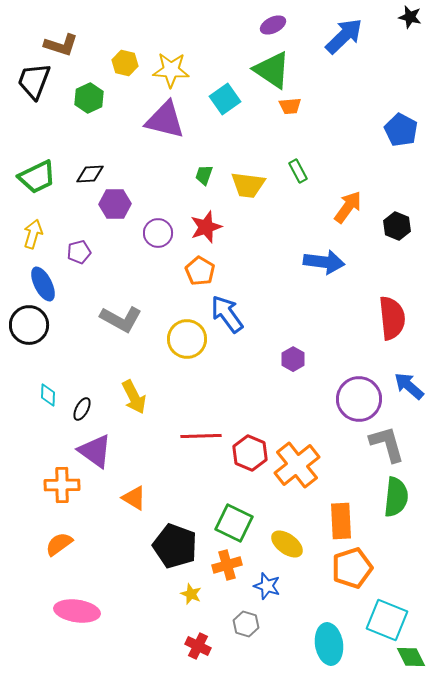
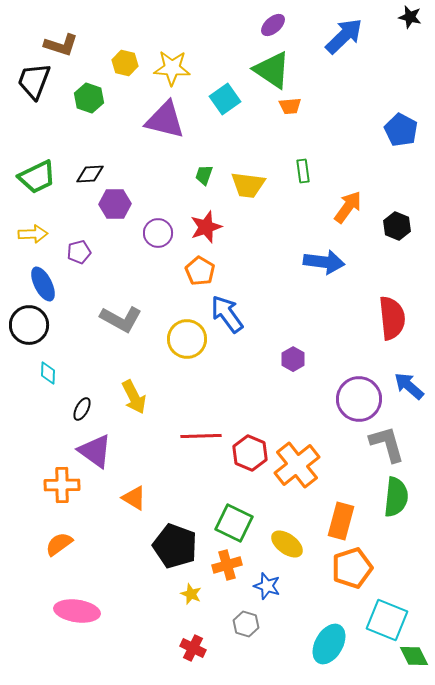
purple ellipse at (273, 25): rotated 15 degrees counterclockwise
yellow star at (171, 70): moved 1 px right, 2 px up
green hexagon at (89, 98): rotated 16 degrees counterclockwise
green rectangle at (298, 171): moved 5 px right; rotated 20 degrees clockwise
yellow arrow at (33, 234): rotated 72 degrees clockwise
cyan diamond at (48, 395): moved 22 px up
orange rectangle at (341, 521): rotated 18 degrees clockwise
cyan ellipse at (329, 644): rotated 39 degrees clockwise
red cross at (198, 646): moved 5 px left, 2 px down
green diamond at (411, 657): moved 3 px right, 1 px up
